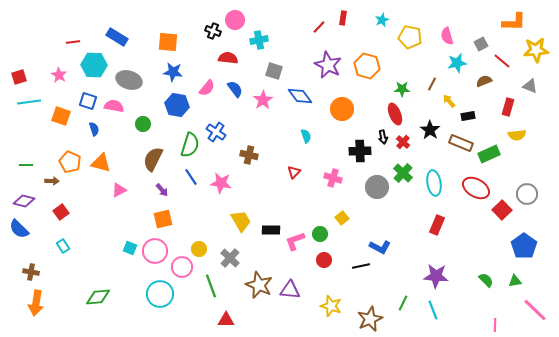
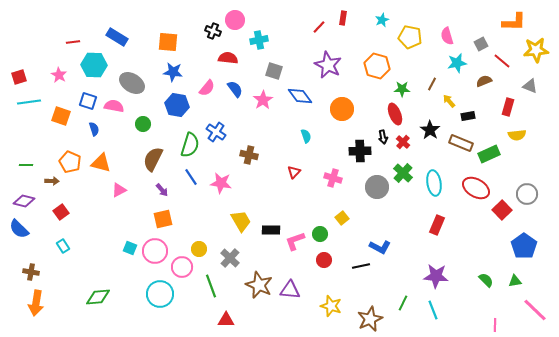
orange hexagon at (367, 66): moved 10 px right
gray ellipse at (129, 80): moved 3 px right, 3 px down; rotated 15 degrees clockwise
